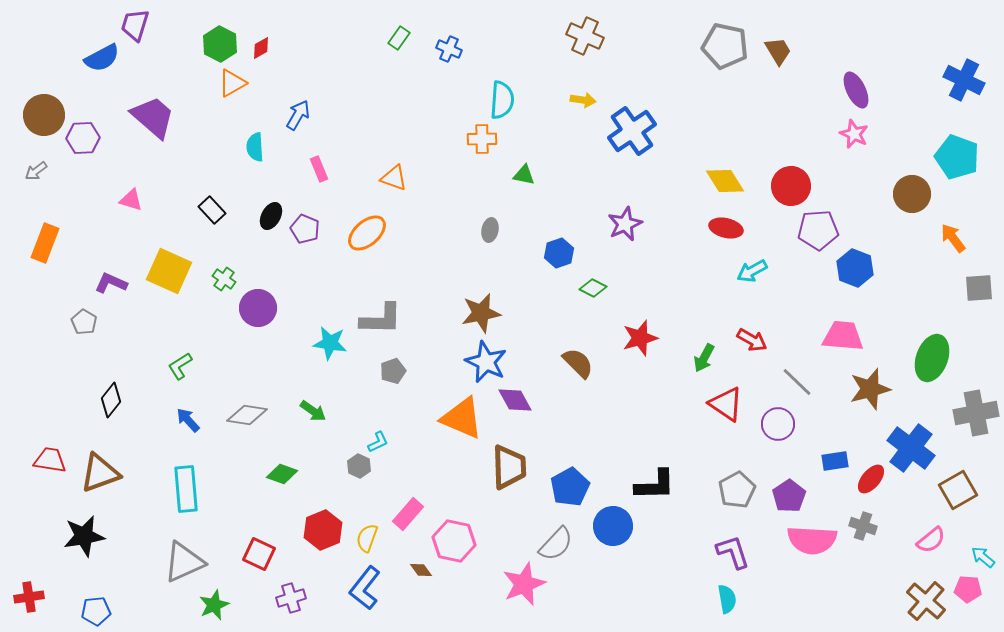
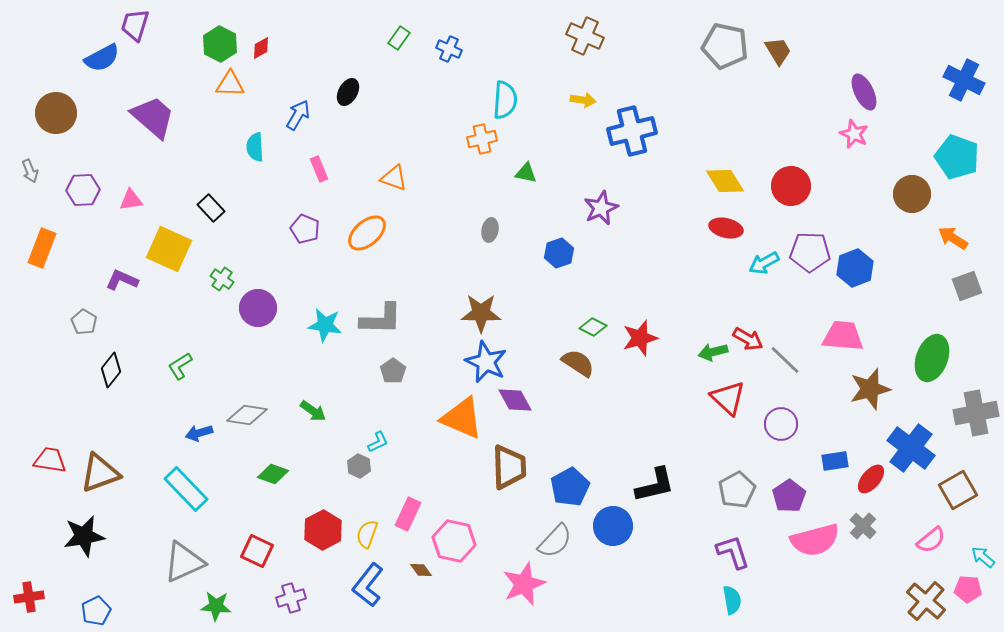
orange triangle at (232, 83): moved 2 px left, 1 px down; rotated 32 degrees clockwise
purple ellipse at (856, 90): moved 8 px right, 2 px down
cyan semicircle at (502, 100): moved 3 px right
brown circle at (44, 115): moved 12 px right, 2 px up
blue cross at (632, 131): rotated 21 degrees clockwise
purple hexagon at (83, 138): moved 52 px down
orange cross at (482, 139): rotated 12 degrees counterclockwise
gray arrow at (36, 171): moved 6 px left; rotated 75 degrees counterclockwise
green triangle at (524, 175): moved 2 px right, 2 px up
pink triangle at (131, 200): rotated 25 degrees counterclockwise
black rectangle at (212, 210): moved 1 px left, 2 px up
black ellipse at (271, 216): moved 77 px right, 124 px up
purple star at (625, 224): moved 24 px left, 16 px up
purple pentagon at (818, 230): moved 8 px left, 22 px down; rotated 6 degrees clockwise
orange arrow at (953, 238): rotated 20 degrees counterclockwise
orange rectangle at (45, 243): moved 3 px left, 5 px down
blue hexagon at (855, 268): rotated 18 degrees clockwise
yellow square at (169, 271): moved 22 px up
cyan arrow at (752, 271): moved 12 px right, 8 px up
green cross at (224, 279): moved 2 px left
purple L-shape at (111, 283): moved 11 px right, 3 px up
green diamond at (593, 288): moved 39 px down
gray square at (979, 288): moved 12 px left, 2 px up; rotated 16 degrees counterclockwise
brown star at (481, 313): rotated 12 degrees clockwise
red arrow at (752, 340): moved 4 px left, 1 px up
cyan star at (330, 343): moved 5 px left, 18 px up
green arrow at (704, 358): moved 9 px right, 6 px up; rotated 48 degrees clockwise
brown semicircle at (578, 363): rotated 12 degrees counterclockwise
gray pentagon at (393, 371): rotated 15 degrees counterclockwise
gray line at (797, 382): moved 12 px left, 22 px up
black diamond at (111, 400): moved 30 px up
red triangle at (726, 404): moved 2 px right, 6 px up; rotated 9 degrees clockwise
blue arrow at (188, 420): moved 11 px right, 13 px down; rotated 64 degrees counterclockwise
purple circle at (778, 424): moved 3 px right
green diamond at (282, 474): moved 9 px left
black L-shape at (655, 485): rotated 12 degrees counterclockwise
cyan rectangle at (186, 489): rotated 39 degrees counterclockwise
pink rectangle at (408, 514): rotated 16 degrees counterclockwise
gray cross at (863, 526): rotated 24 degrees clockwise
red hexagon at (323, 530): rotated 6 degrees counterclockwise
yellow semicircle at (367, 538): moved 4 px up
pink semicircle at (812, 540): moved 3 px right; rotated 18 degrees counterclockwise
gray semicircle at (556, 544): moved 1 px left, 3 px up
red square at (259, 554): moved 2 px left, 3 px up
blue L-shape at (365, 588): moved 3 px right, 3 px up
cyan semicircle at (727, 599): moved 5 px right, 1 px down
green star at (214, 605): moved 2 px right, 1 px down; rotated 28 degrees clockwise
blue pentagon at (96, 611): rotated 20 degrees counterclockwise
